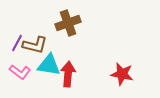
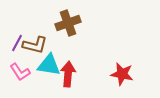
pink L-shape: rotated 20 degrees clockwise
